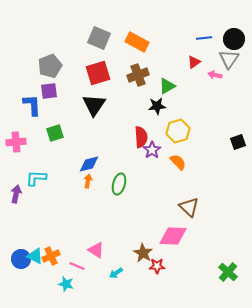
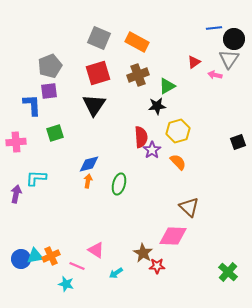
blue line: moved 10 px right, 10 px up
cyan triangle: rotated 36 degrees counterclockwise
